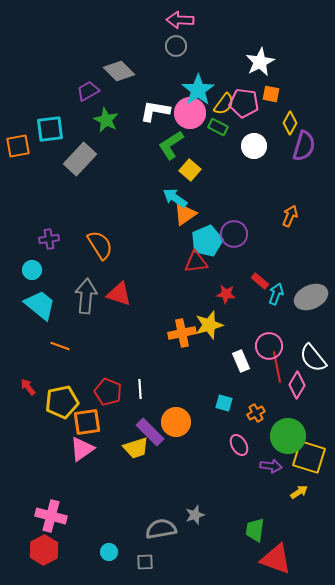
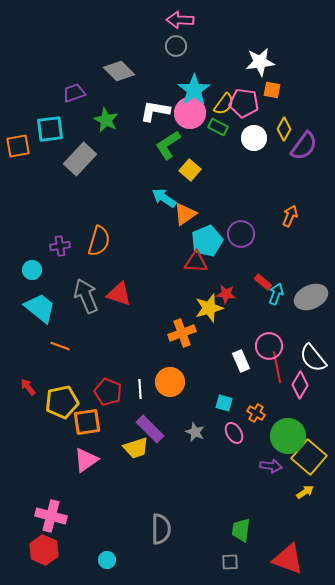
white star at (260, 62): rotated 20 degrees clockwise
cyan star at (198, 90): moved 4 px left
purple trapezoid at (88, 91): moved 14 px left, 2 px down; rotated 10 degrees clockwise
orange square at (271, 94): moved 1 px right, 4 px up
yellow diamond at (290, 123): moved 6 px left, 6 px down
green L-shape at (171, 145): moved 3 px left
white circle at (254, 146): moved 8 px up
purple semicircle at (304, 146): rotated 20 degrees clockwise
cyan arrow at (175, 198): moved 11 px left
purple circle at (234, 234): moved 7 px right
purple cross at (49, 239): moved 11 px right, 7 px down
orange semicircle at (100, 245): moved 1 px left, 4 px up; rotated 48 degrees clockwise
red triangle at (196, 262): rotated 10 degrees clockwise
red rectangle at (260, 281): moved 3 px right, 1 px down
gray arrow at (86, 296): rotated 28 degrees counterclockwise
cyan trapezoid at (40, 305): moved 3 px down
yellow star at (209, 325): moved 17 px up
orange cross at (182, 333): rotated 8 degrees counterclockwise
pink diamond at (297, 385): moved 3 px right
orange cross at (256, 413): rotated 30 degrees counterclockwise
orange circle at (176, 422): moved 6 px left, 40 px up
purple rectangle at (150, 432): moved 3 px up
pink ellipse at (239, 445): moved 5 px left, 12 px up
pink triangle at (82, 449): moved 4 px right, 11 px down
yellow square at (309, 457): rotated 24 degrees clockwise
yellow arrow at (299, 492): moved 6 px right
gray star at (195, 515): moved 83 px up; rotated 30 degrees counterclockwise
gray semicircle at (161, 529): rotated 100 degrees clockwise
green trapezoid at (255, 530): moved 14 px left
red hexagon at (44, 550): rotated 8 degrees counterclockwise
cyan circle at (109, 552): moved 2 px left, 8 px down
red triangle at (276, 559): moved 12 px right
gray square at (145, 562): moved 85 px right
